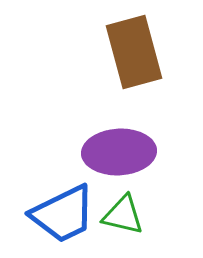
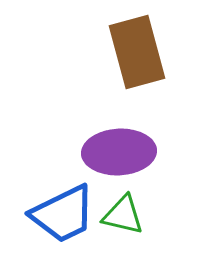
brown rectangle: moved 3 px right
